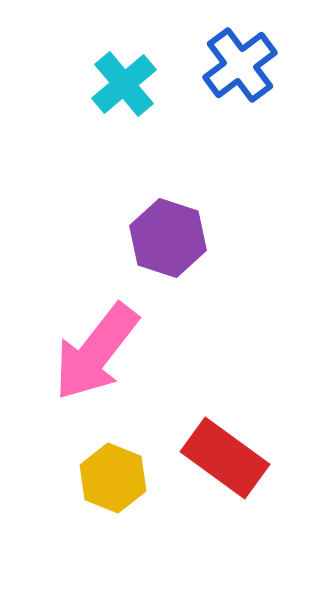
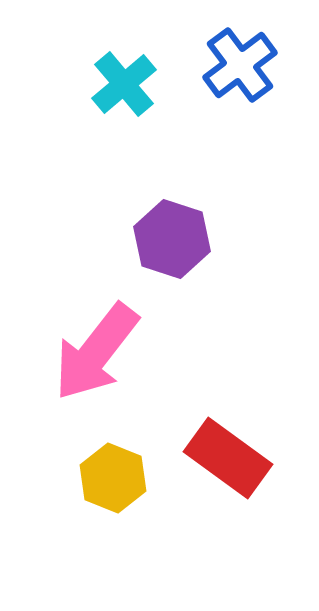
purple hexagon: moved 4 px right, 1 px down
red rectangle: moved 3 px right
